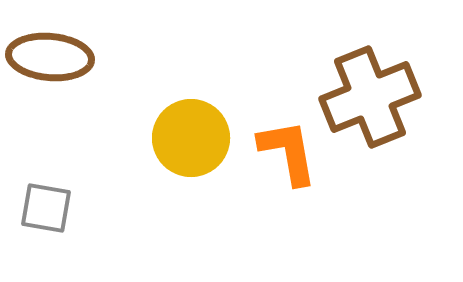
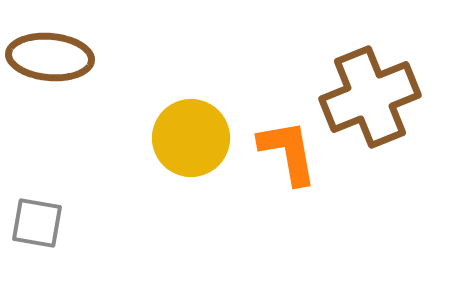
gray square: moved 9 px left, 15 px down
